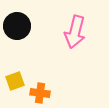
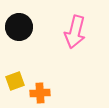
black circle: moved 2 px right, 1 px down
orange cross: rotated 12 degrees counterclockwise
